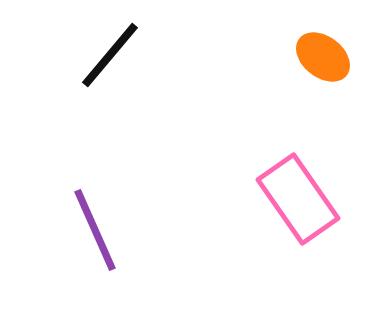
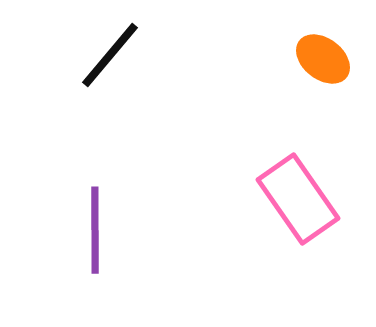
orange ellipse: moved 2 px down
purple line: rotated 24 degrees clockwise
